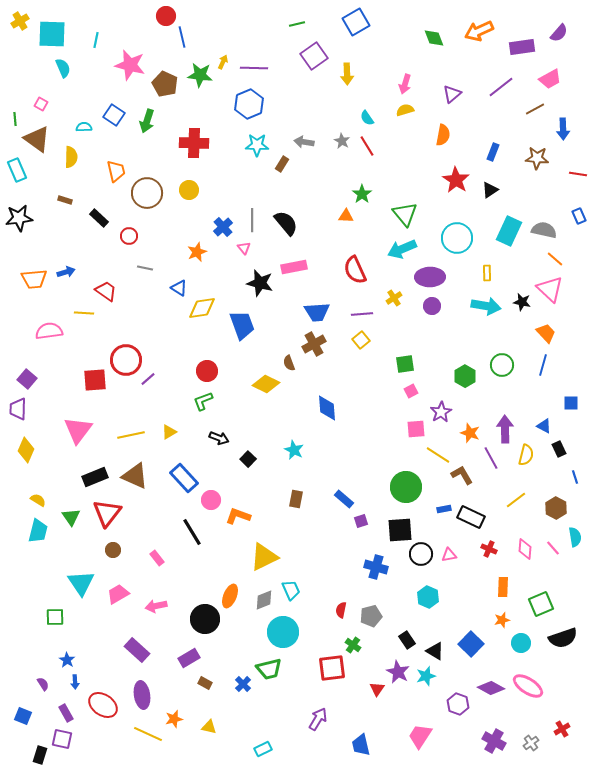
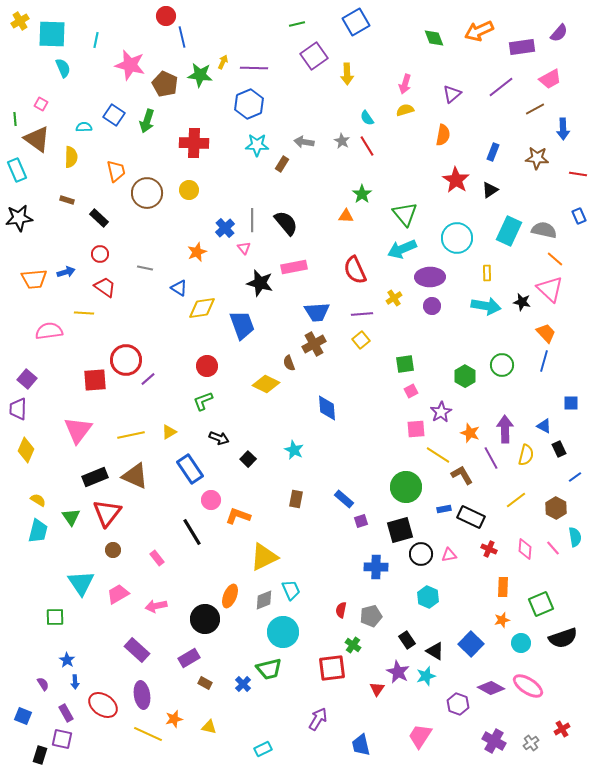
brown rectangle at (65, 200): moved 2 px right
blue cross at (223, 227): moved 2 px right, 1 px down
red circle at (129, 236): moved 29 px left, 18 px down
red trapezoid at (106, 291): moved 1 px left, 4 px up
blue line at (543, 365): moved 1 px right, 4 px up
red circle at (207, 371): moved 5 px up
blue line at (575, 477): rotated 72 degrees clockwise
blue rectangle at (184, 478): moved 6 px right, 9 px up; rotated 8 degrees clockwise
black square at (400, 530): rotated 12 degrees counterclockwise
blue cross at (376, 567): rotated 15 degrees counterclockwise
